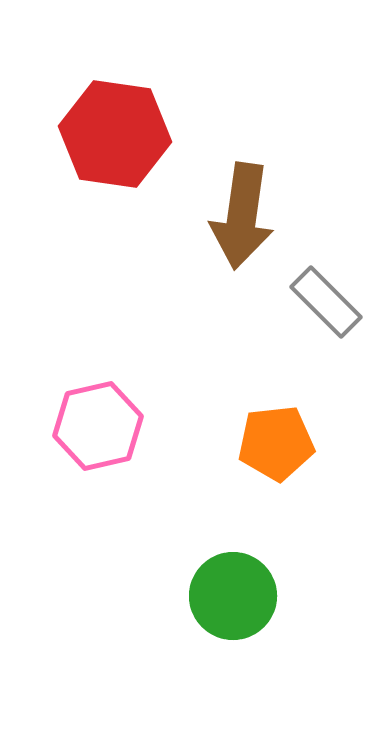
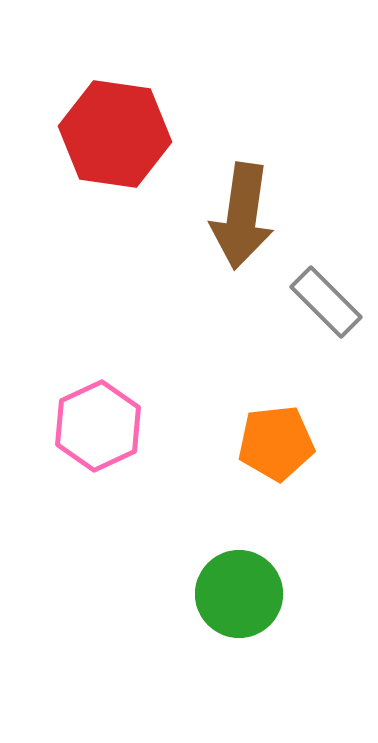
pink hexagon: rotated 12 degrees counterclockwise
green circle: moved 6 px right, 2 px up
